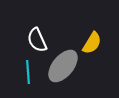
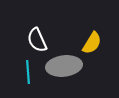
gray ellipse: moved 1 px right; rotated 44 degrees clockwise
